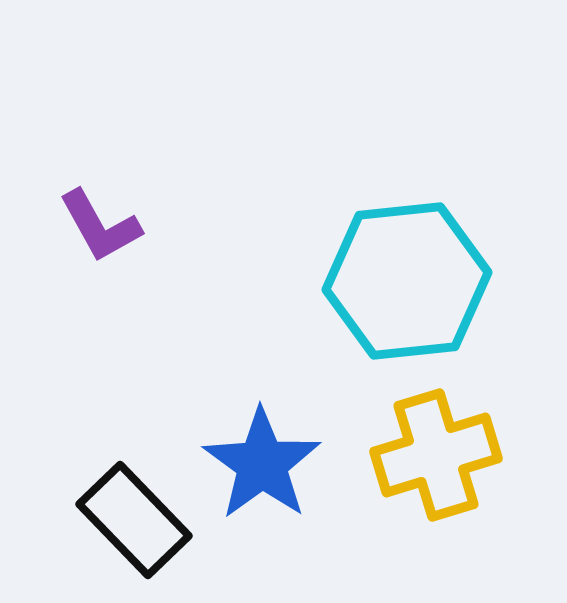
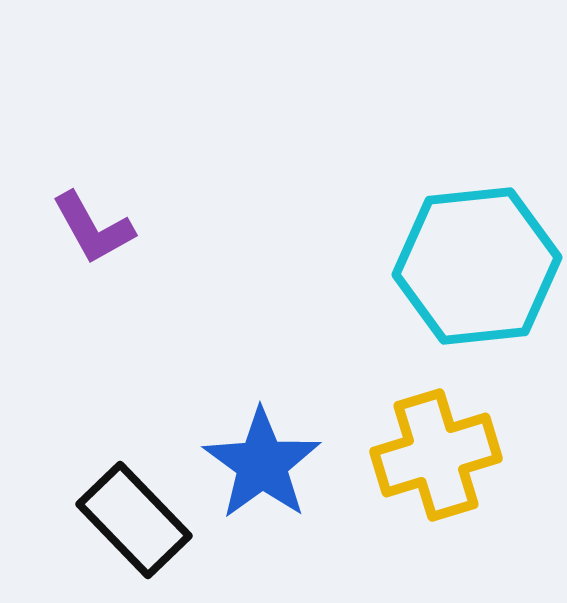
purple L-shape: moved 7 px left, 2 px down
cyan hexagon: moved 70 px right, 15 px up
